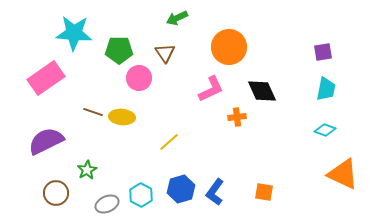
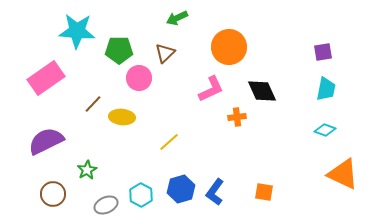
cyan star: moved 3 px right, 2 px up
brown triangle: rotated 20 degrees clockwise
brown line: moved 8 px up; rotated 66 degrees counterclockwise
brown circle: moved 3 px left, 1 px down
gray ellipse: moved 1 px left, 1 px down
